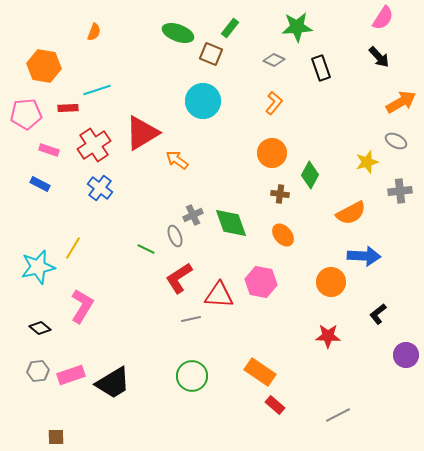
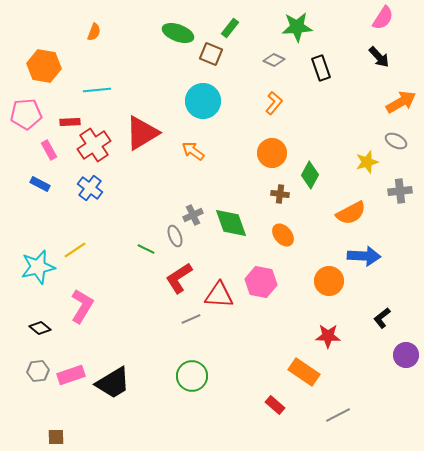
cyan line at (97, 90): rotated 12 degrees clockwise
red rectangle at (68, 108): moved 2 px right, 14 px down
pink rectangle at (49, 150): rotated 42 degrees clockwise
orange arrow at (177, 160): moved 16 px right, 9 px up
blue cross at (100, 188): moved 10 px left
yellow line at (73, 248): moved 2 px right, 2 px down; rotated 25 degrees clockwise
orange circle at (331, 282): moved 2 px left, 1 px up
black L-shape at (378, 314): moved 4 px right, 4 px down
gray line at (191, 319): rotated 12 degrees counterclockwise
orange rectangle at (260, 372): moved 44 px right
